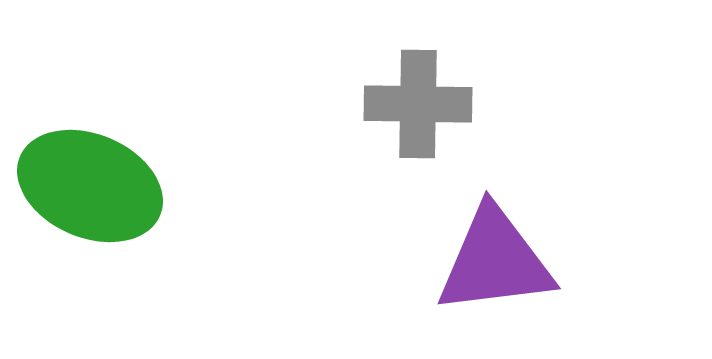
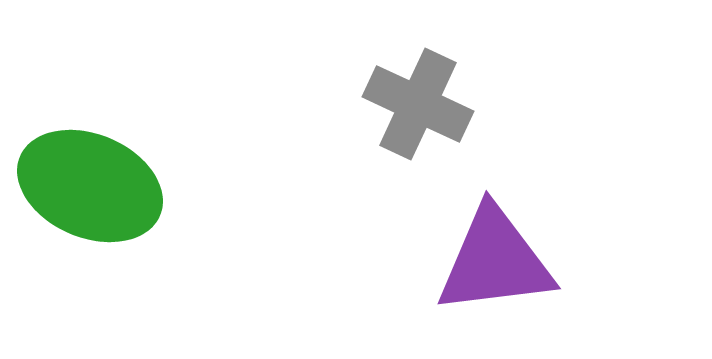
gray cross: rotated 24 degrees clockwise
